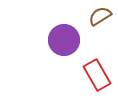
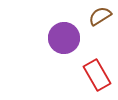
purple circle: moved 2 px up
